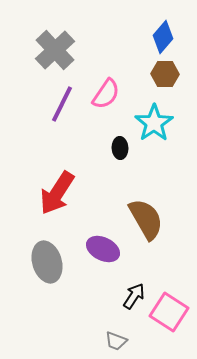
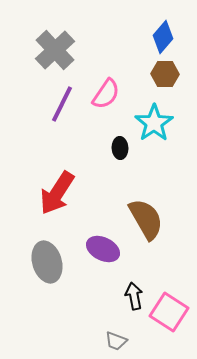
black arrow: rotated 44 degrees counterclockwise
